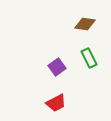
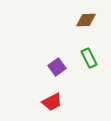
brown diamond: moved 1 px right, 4 px up; rotated 10 degrees counterclockwise
red trapezoid: moved 4 px left, 1 px up
